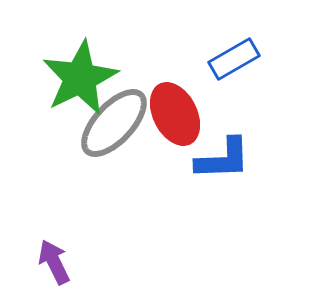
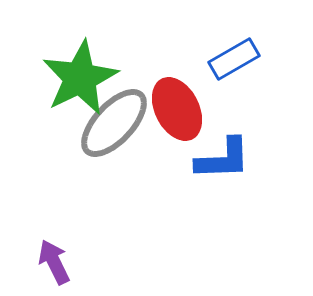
red ellipse: moved 2 px right, 5 px up
